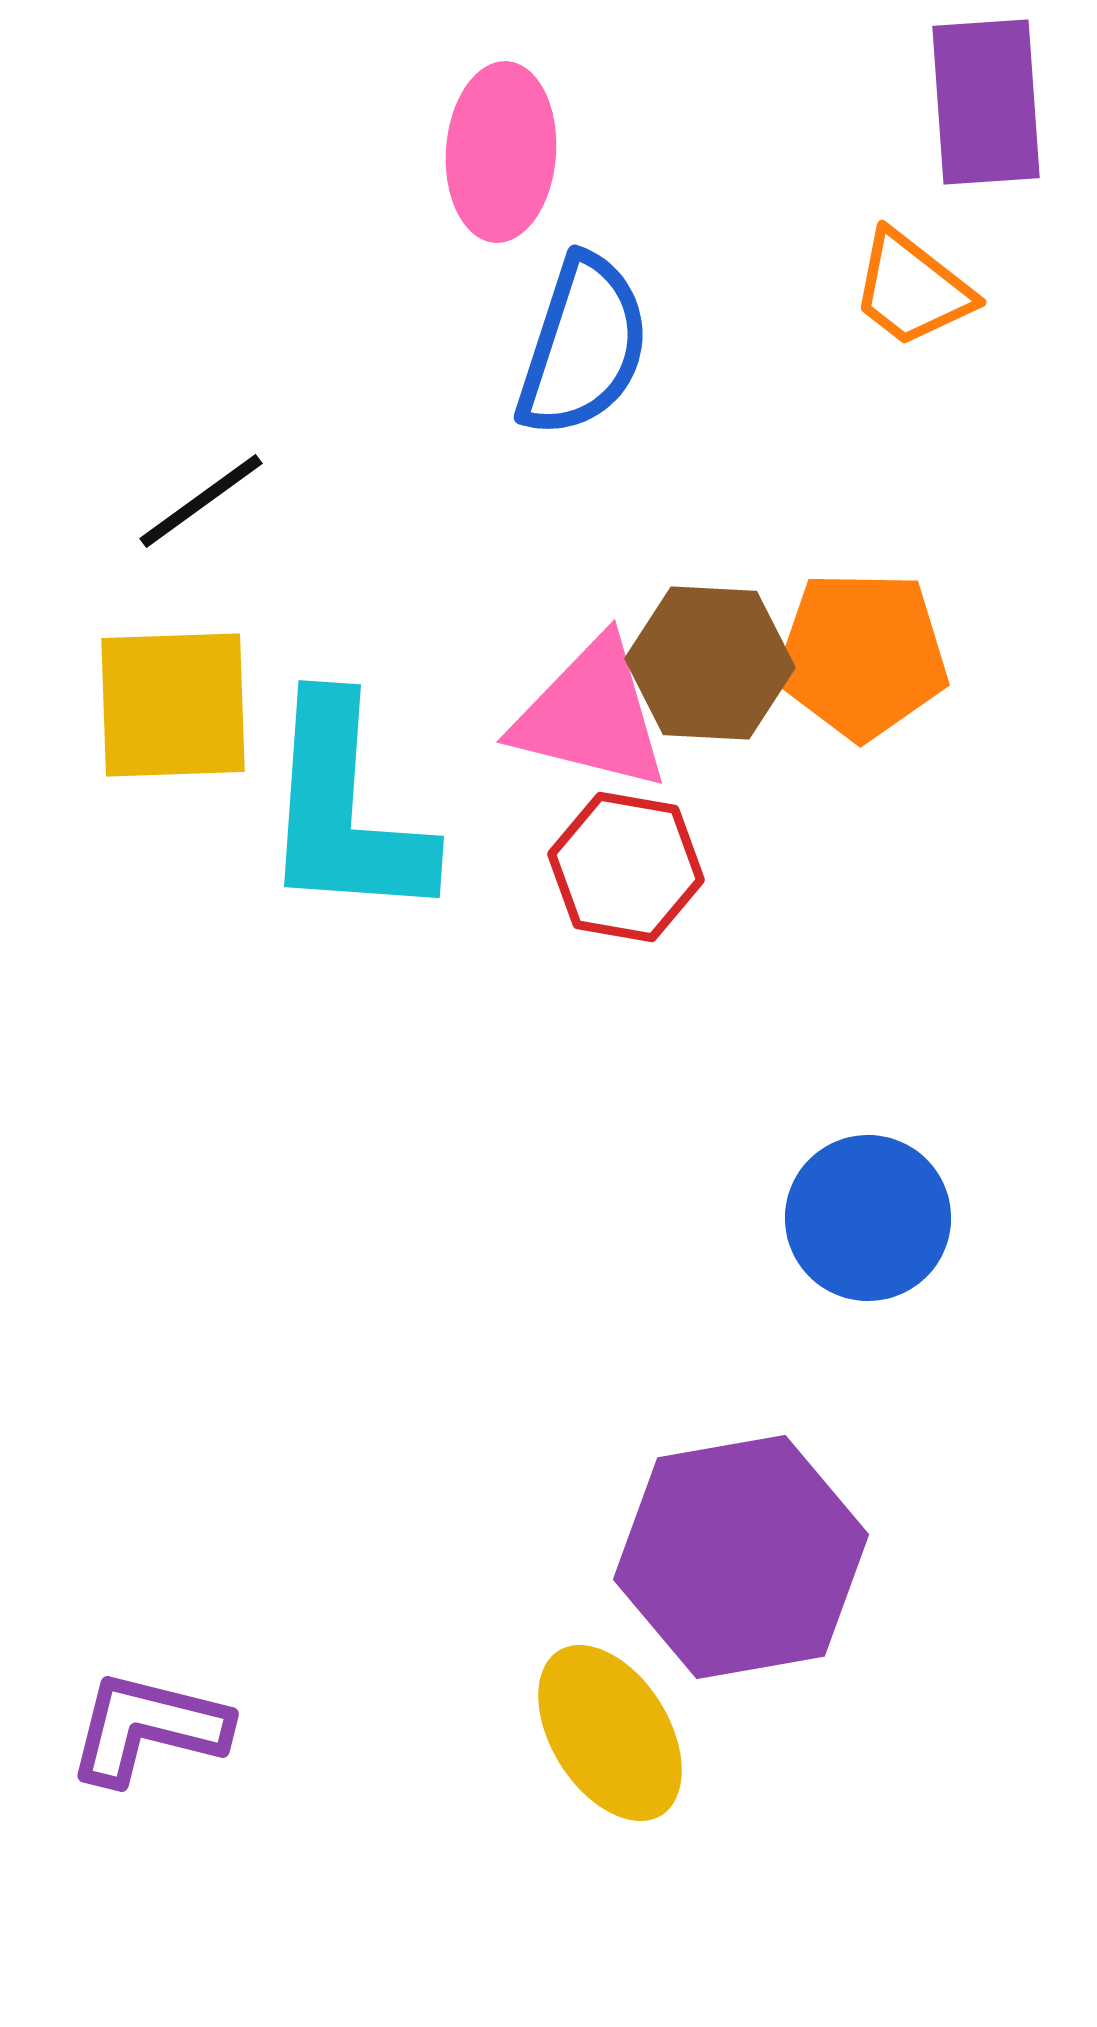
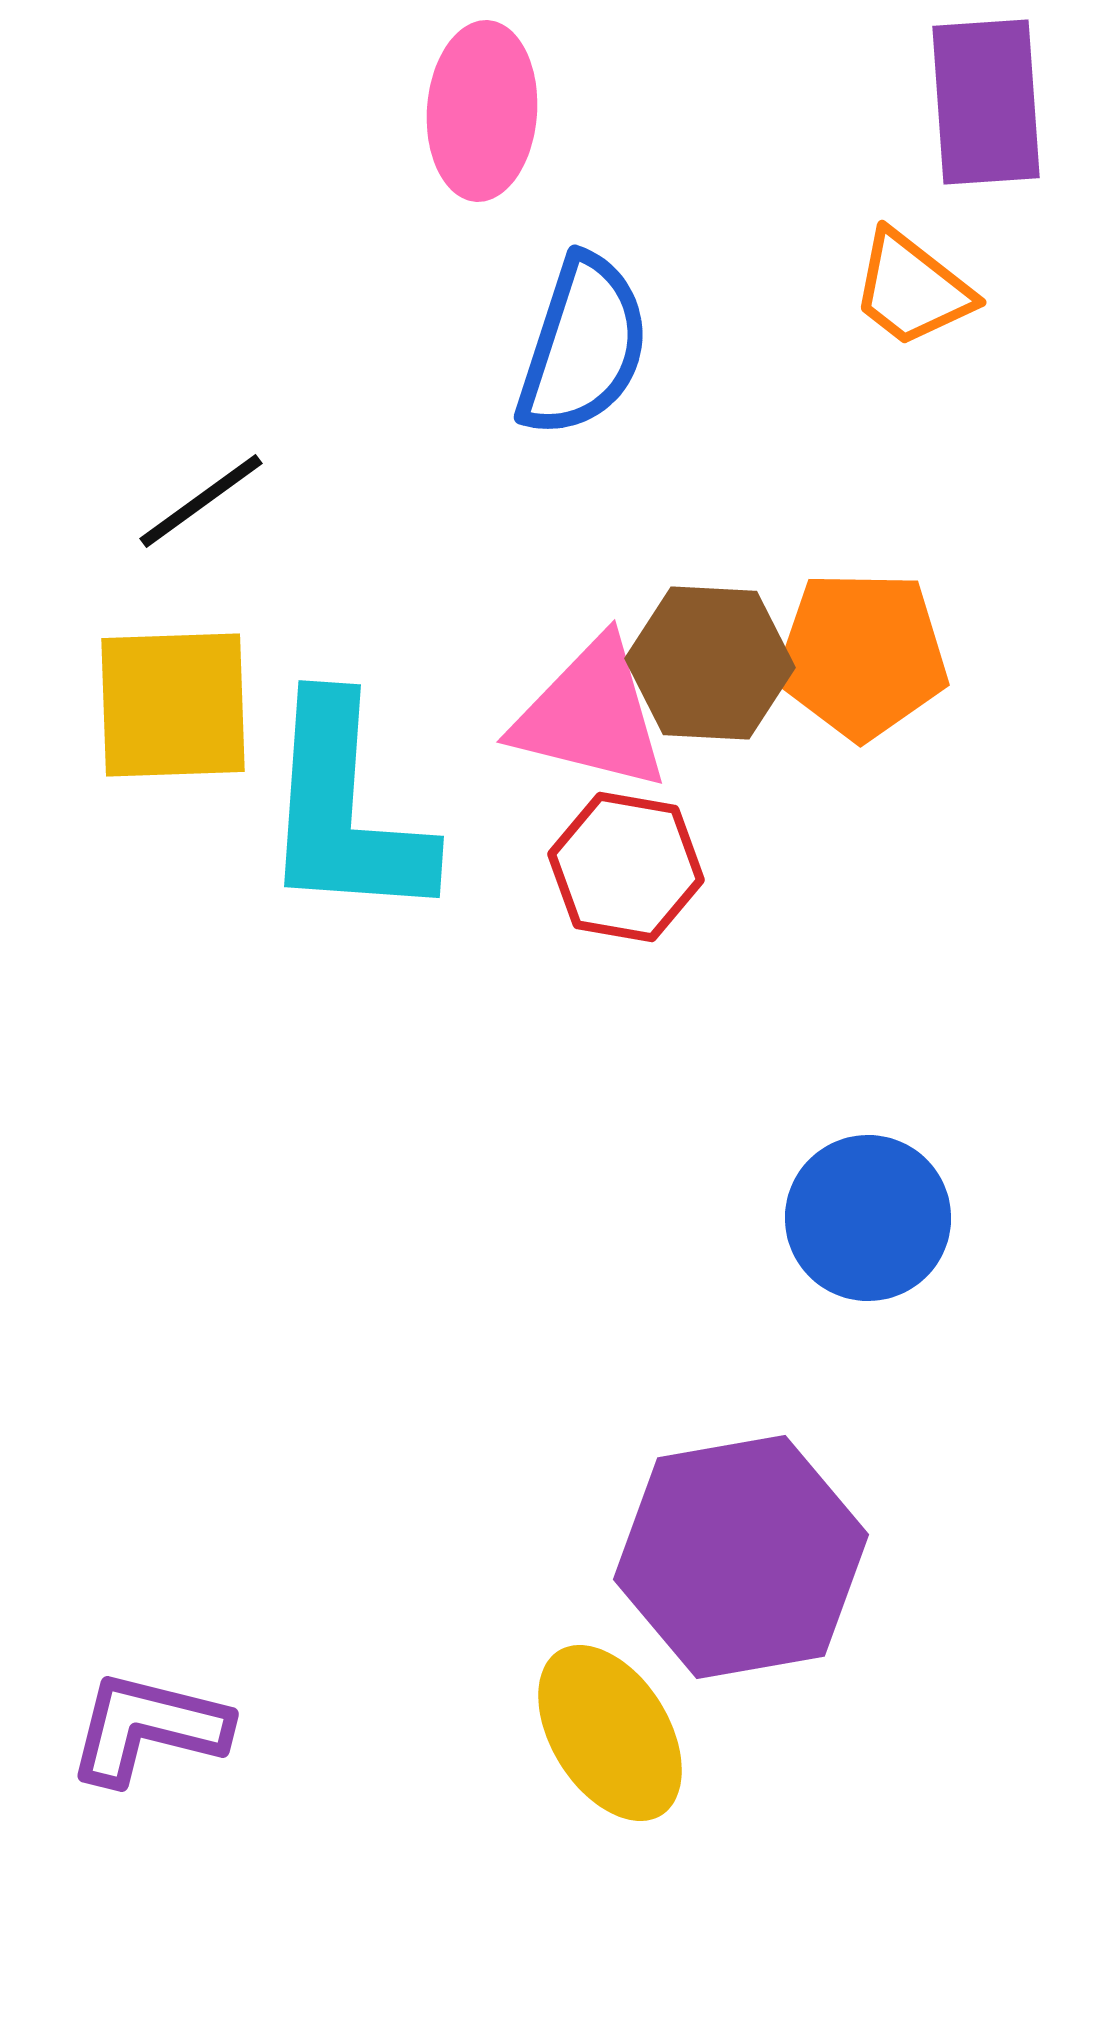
pink ellipse: moved 19 px left, 41 px up
